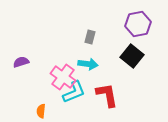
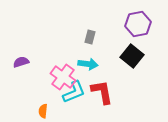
red L-shape: moved 5 px left, 3 px up
orange semicircle: moved 2 px right
